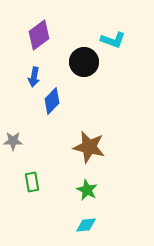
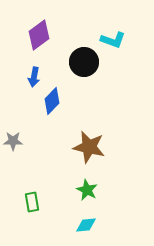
green rectangle: moved 20 px down
